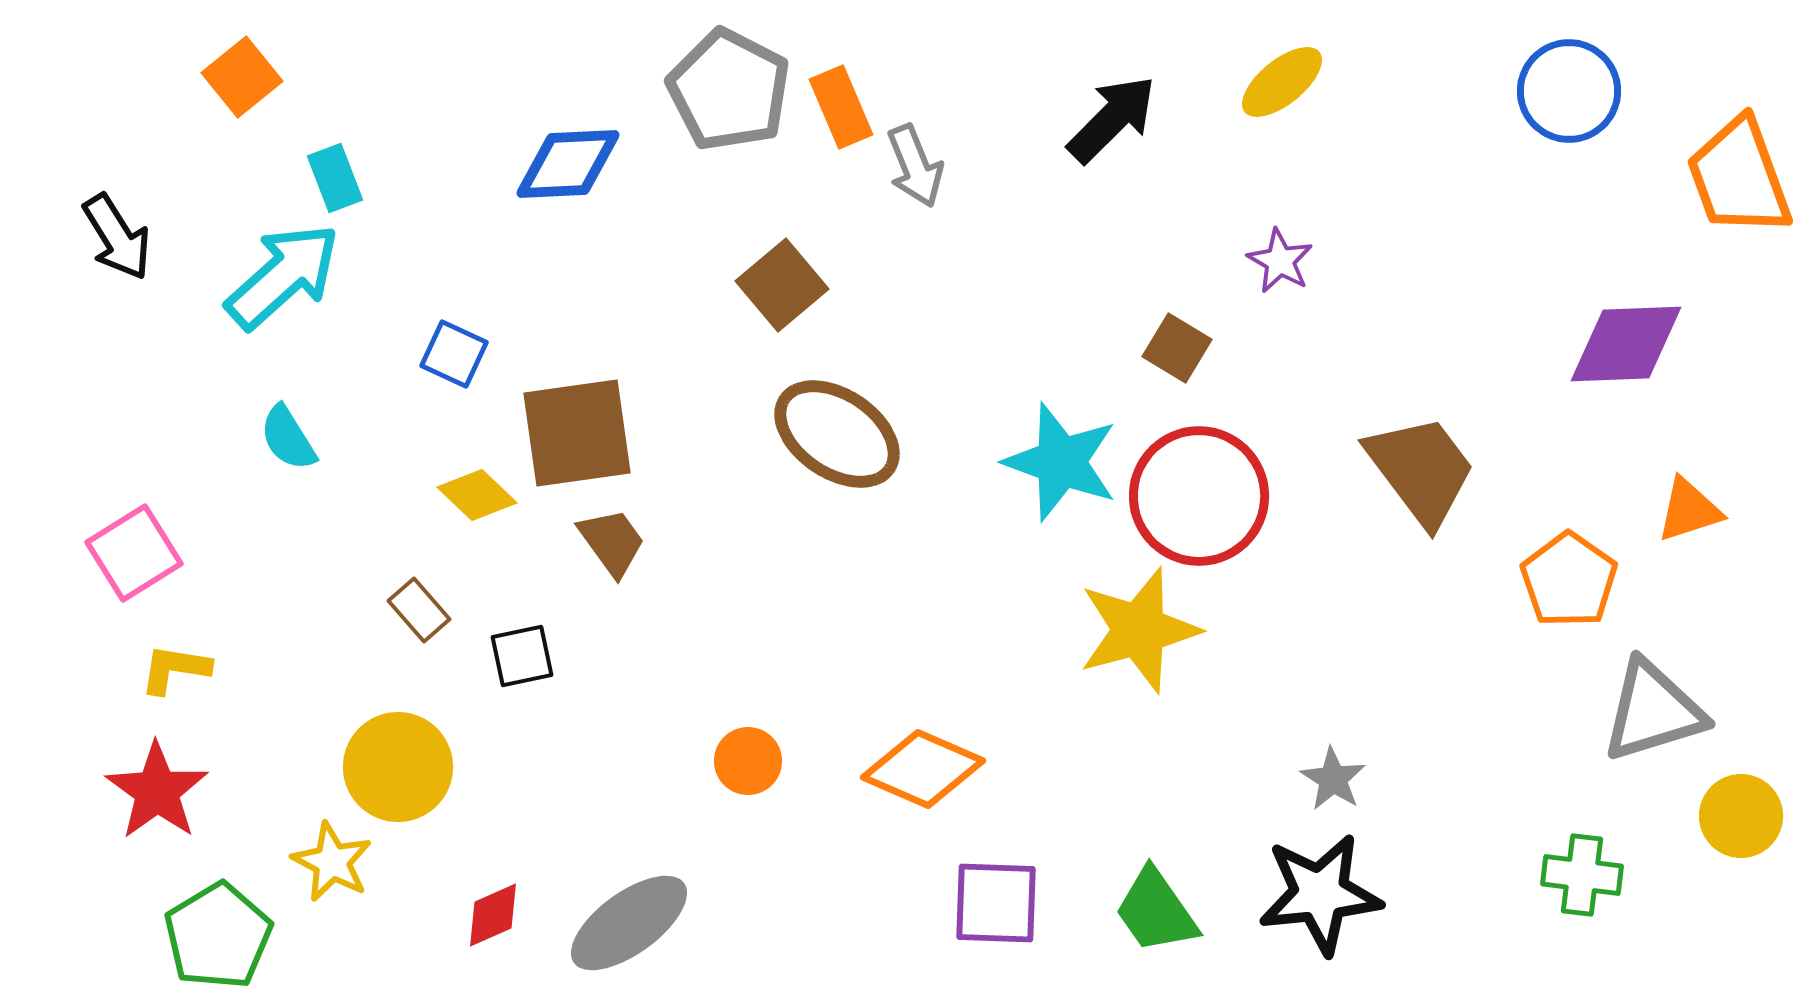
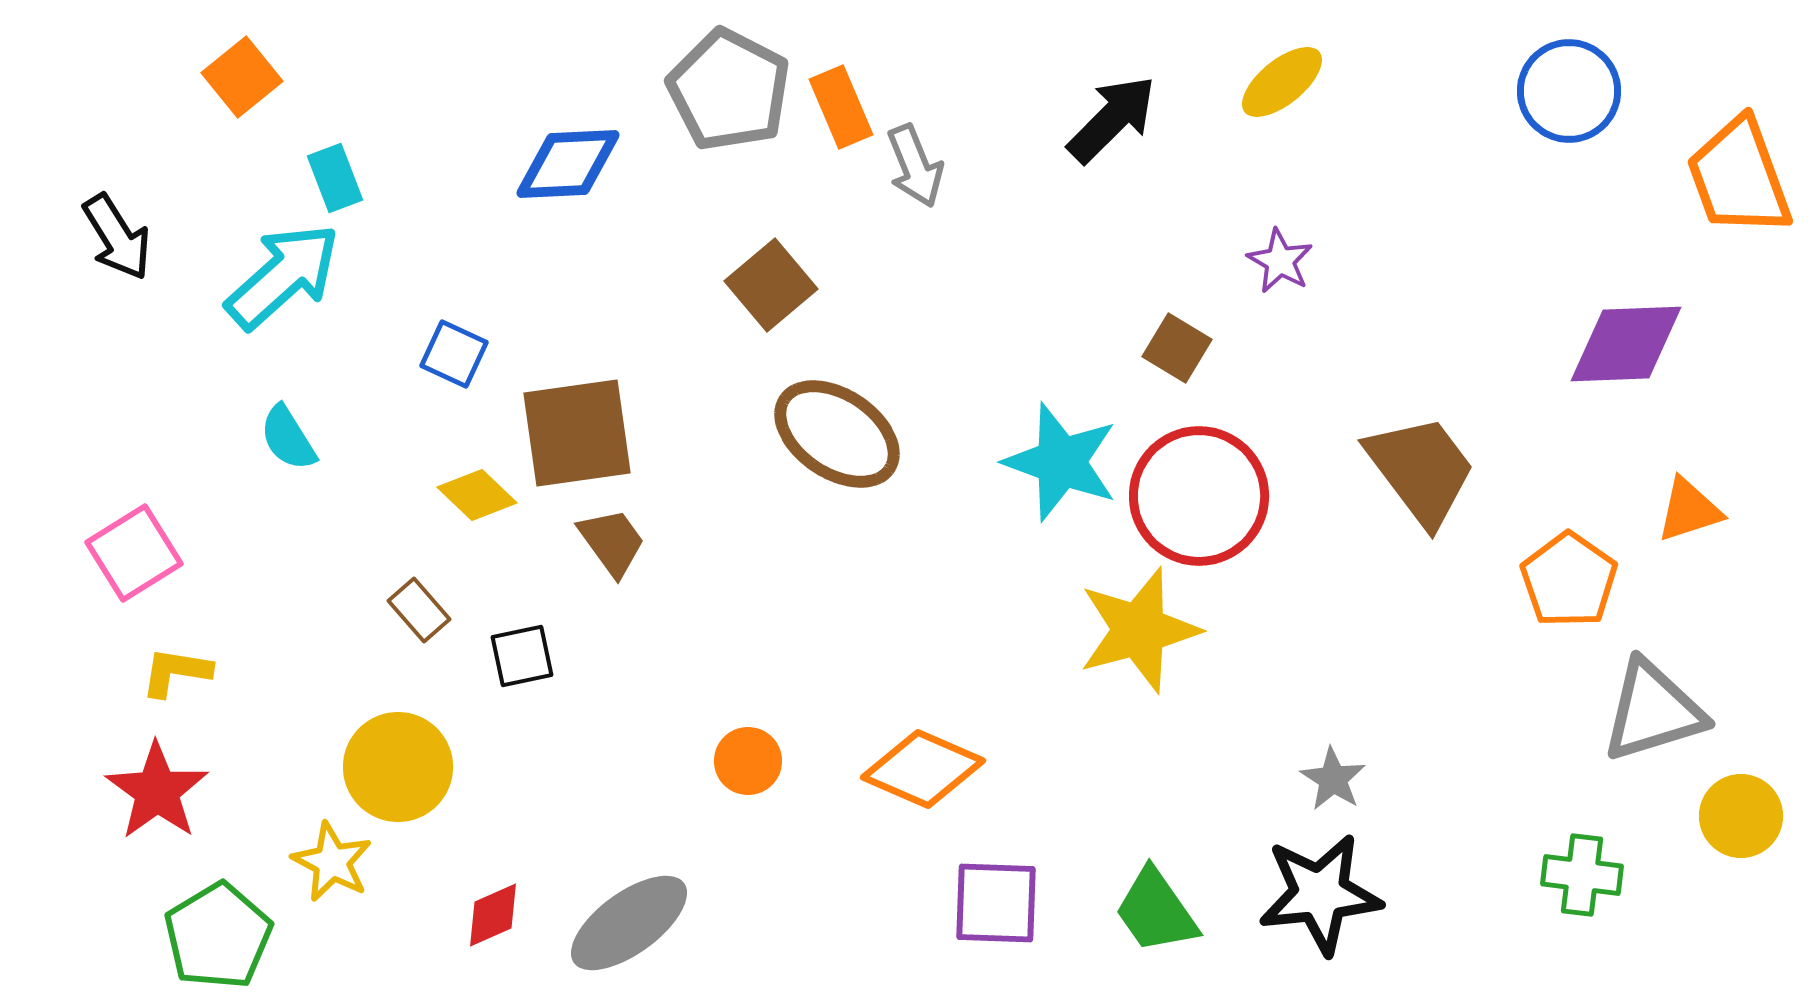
brown square at (782, 285): moved 11 px left
yellow L-shape at (175, 669): moved 1 px right, 3 px down
